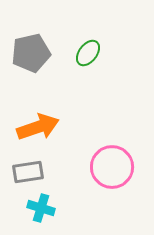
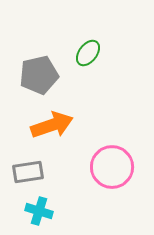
gray pentagon: moved 8 px right, 22 px down
orange arrow: moved 14 px right, 2 px up
cyan cross: moved 2 px left, 3 px down
